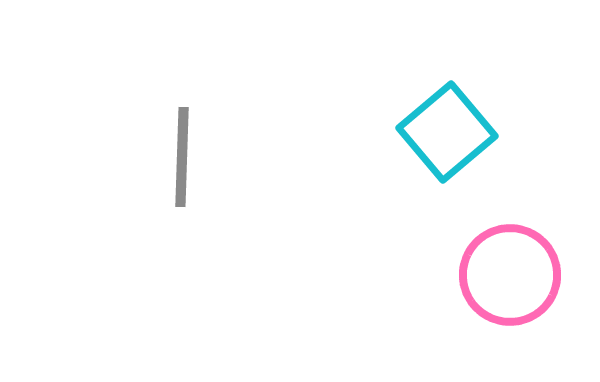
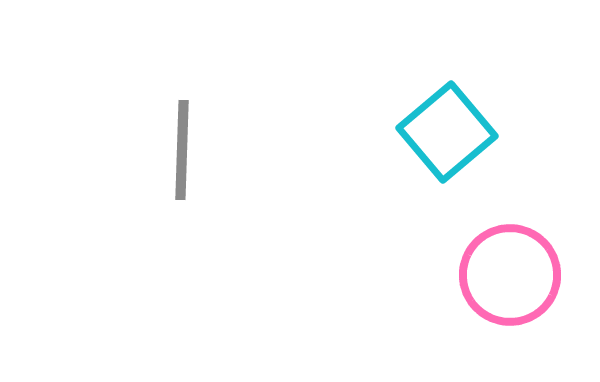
gray line: moved 7 px up
